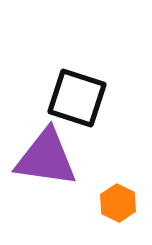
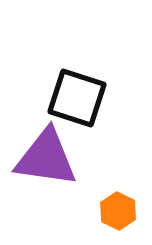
orange hexagon: moved 8 px down
